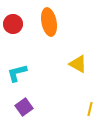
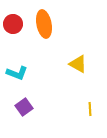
orange ellipse: moved 5 px left, 2 px down
cyan L-shape: rotated 145 degrees counterclockwise
yellow line: rotated 16 degrees counterclockwise
